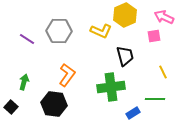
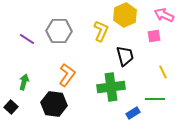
pink arrow: moved 2 px up
yellow L-shape: rotated 90 degrees counterclockwise
